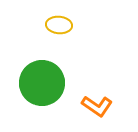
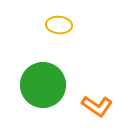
green circle: moved 1 px right, 2 px down
